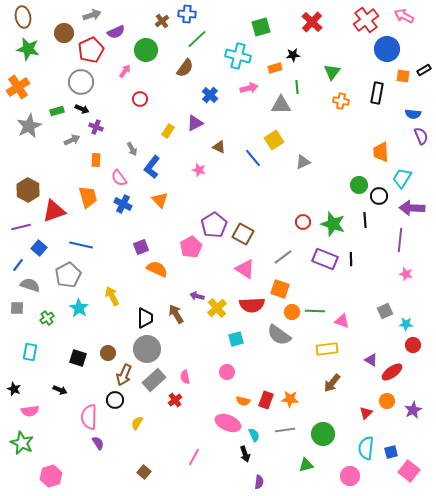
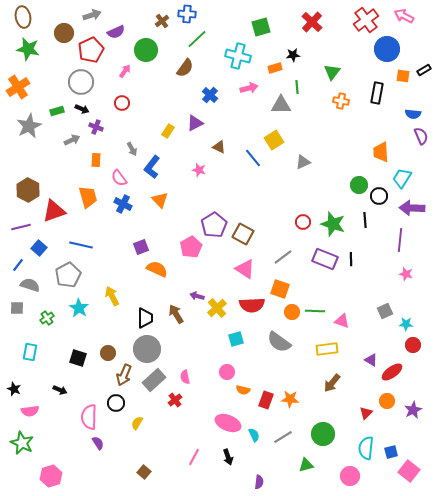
red circle at (140, 99): moved 18 px left, 4 px down
gray semicircle at (279, 335): moved 7 px down
black circle at (115, 400): moved 1 px right, 3 px down
orange semicircle at (243, 401): moved 11 px up
gray line at (285, 430): moved 2 px left, 7 px down; rotated 24 degrees counterclockwise
black arrow at (245, 454): moved 17 px left, 3 px down
